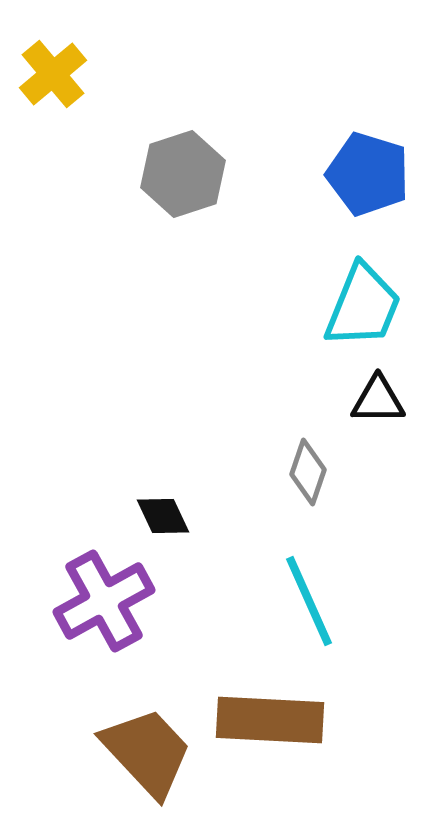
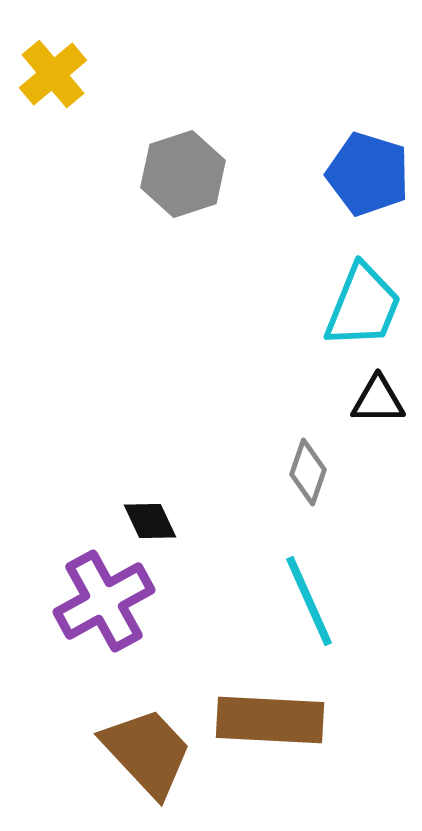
black diamond: moved 13 px left, 5 px down
